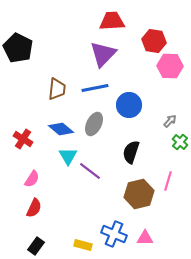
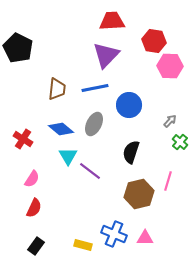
purple triangle: moved 3 px right, 1 px down
